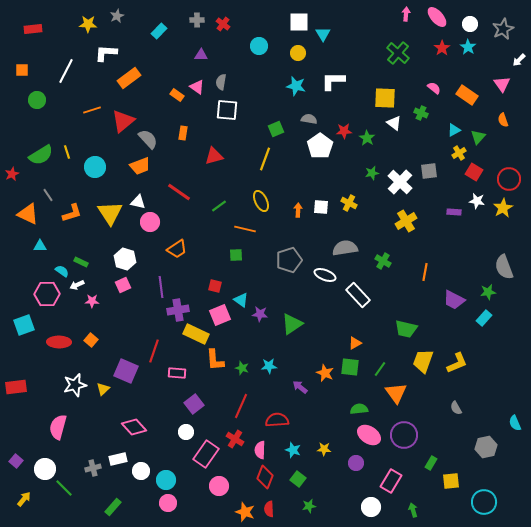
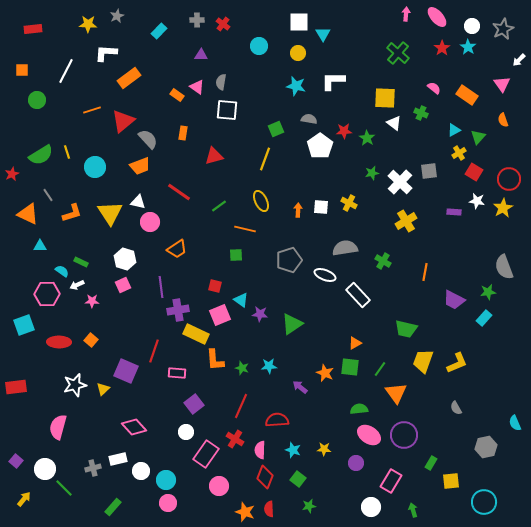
white circle at (470, 24): moved 2 px right, 2 px down
